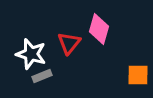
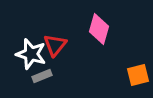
red triangle: moved 14 px left, 2 px down
orange square: rotated 15 degrees counterclockwise
